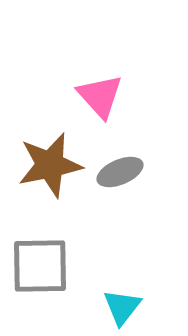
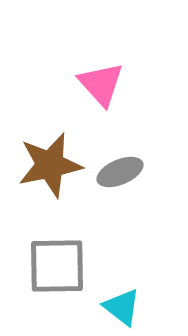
pink triangle: moved 1 px right, 12 px up
gray square: moved 17 px right
cyan triangle: rotated 30 degrees counterclockwise
